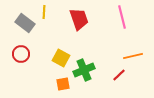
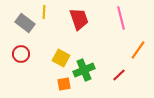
pink line: moved 1 px left, 1 px down
orange line: moved 5 px right, 6 px up; rotated 42 degrees counterclockwise
orange square: moved 1 px right
